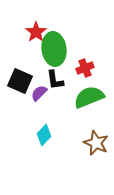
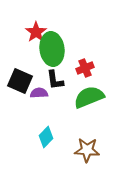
green ellipse: moved 2 px left
purple semicircle: rotated 42 degrees clockwise
cyan diamond: moved 2 px right, 2 px down
brown star: moved 9 px left, 7 px down; rotated 20 degrees counterclockwise
